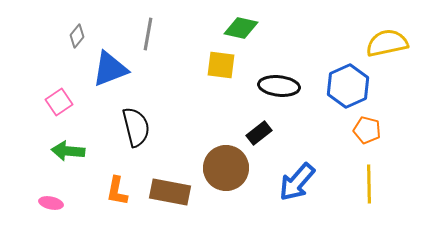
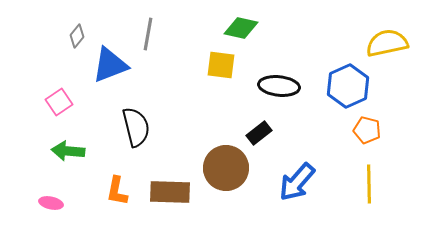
blue triangle: moved 4 px up
brown rectangle: rotated 9 degrees counterclockwise
